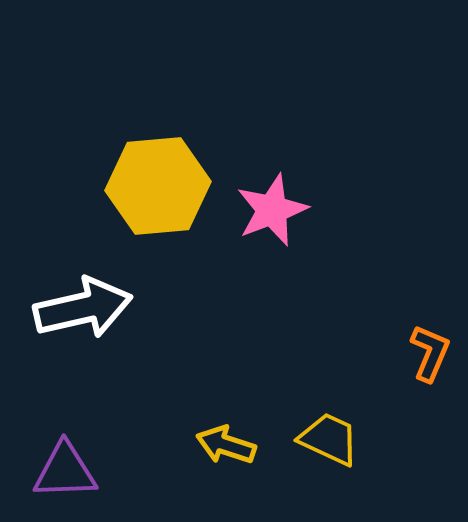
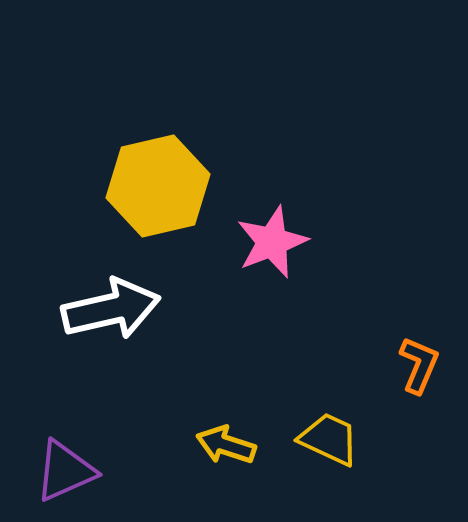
yellow hexagon: rotated 8 degrees counterclockwise
pink star: moved 32 px down
white arrow: moved 28 px right, 1 px down
orange L-shape: moved 11 px left, 12 px down
purple triangle: rotated 22 degrees counterclockwise
